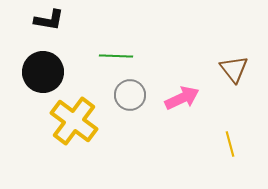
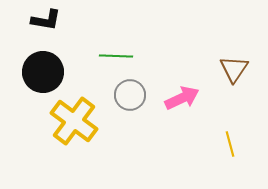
black L-shape: moved 3 px left
brown triangle: rotated 12 degrees clockwise
